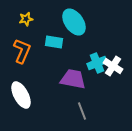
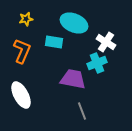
cyan ellipse: moved 1 px down; rotated 32 degrees counterclockwise
white cross: moved 7 px left, 24 px up
